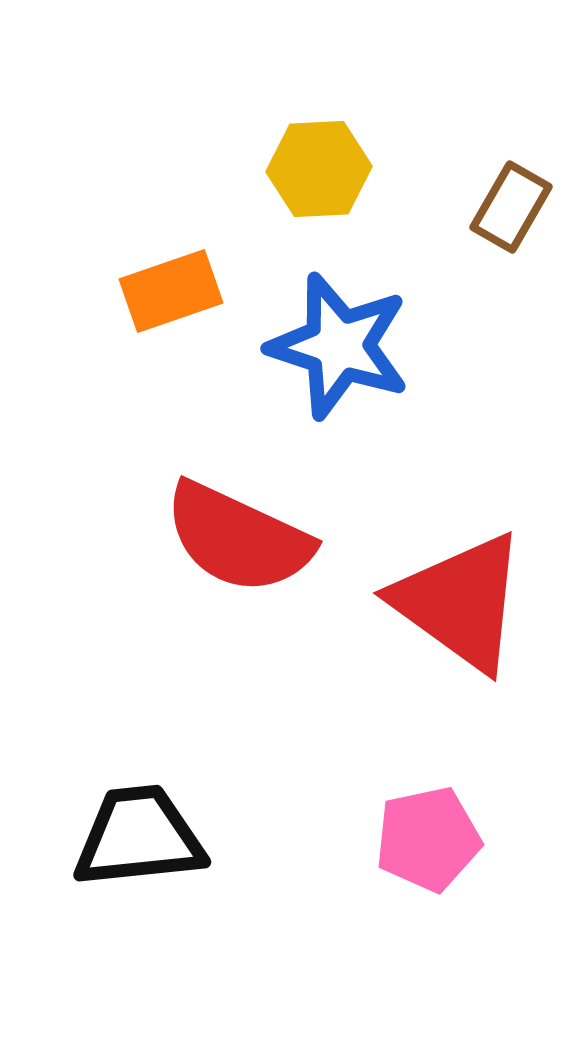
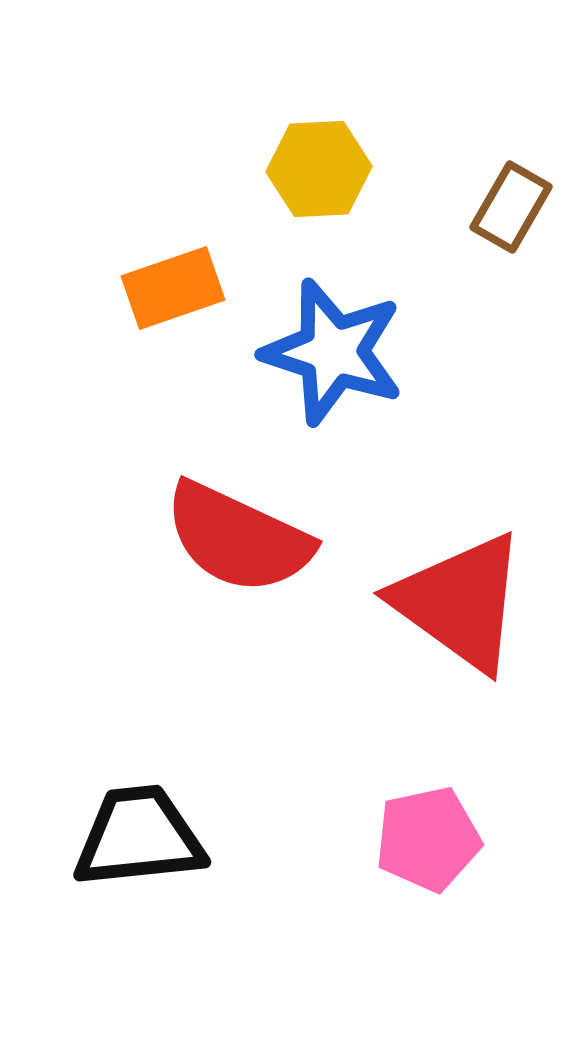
orange rectangle: moved 2 px right, 3 px up
blue star: moved 6 px left, 6 px down
